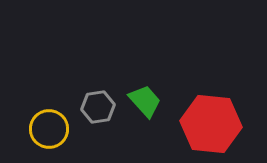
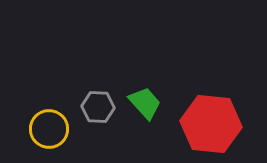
green trapezoid: moved 2 px down
gray hexagon: rotated 12 degrees clockwise
